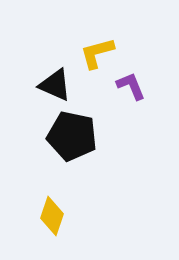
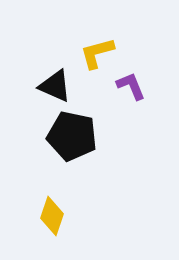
black triangle: moved 1 px down
